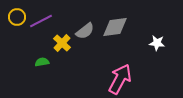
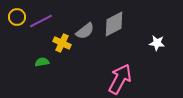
gray diamond: moved 1 px left, 3 px up; rotated 20 degrees counterclockwise
yellow cross: rotated 18 degrees counterclockwise
